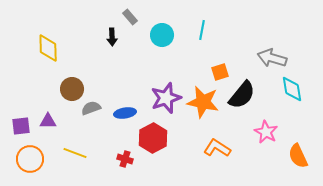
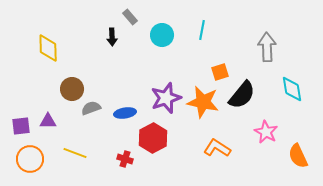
gray arrow: moved 5 px left, 11 px up; rotated 72 degrees clockwise
